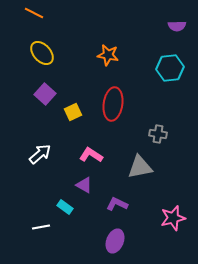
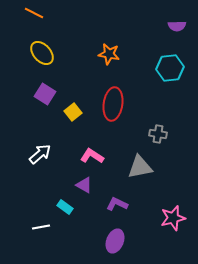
orange star: moved 1 px right, 1 px up
purple square: rotated 10 degrees counterclockwise
yellow square: rotated 12 degrees counterclockwise
pink L-shape: moved 1 px right, 1 px down
